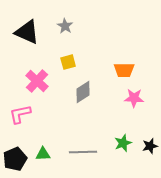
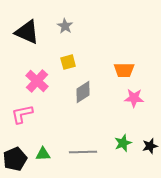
pink L-shape: moved 2 px right
